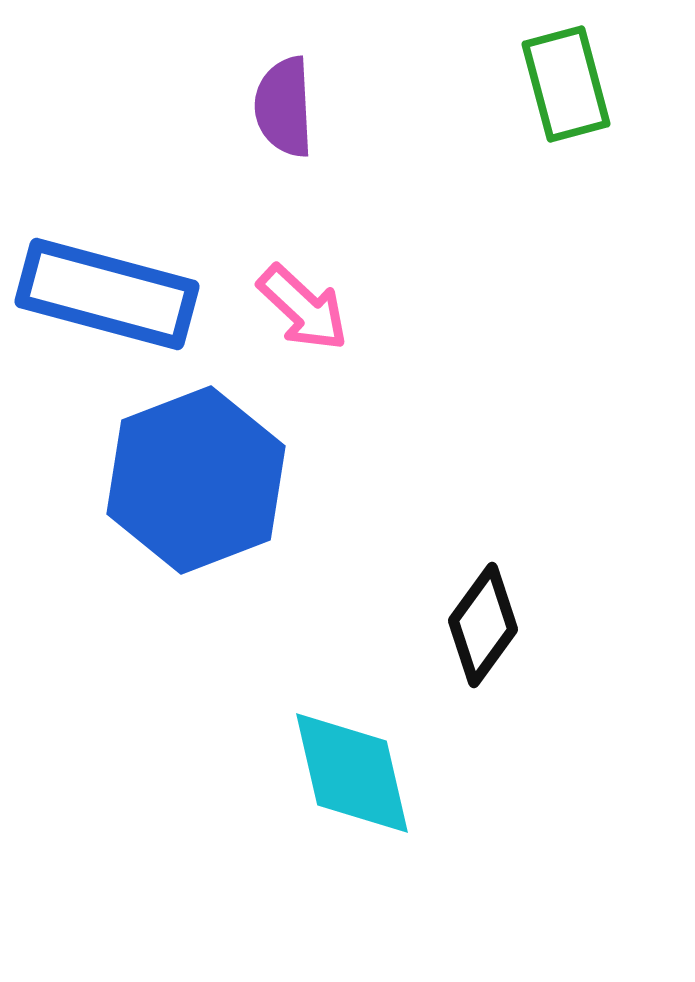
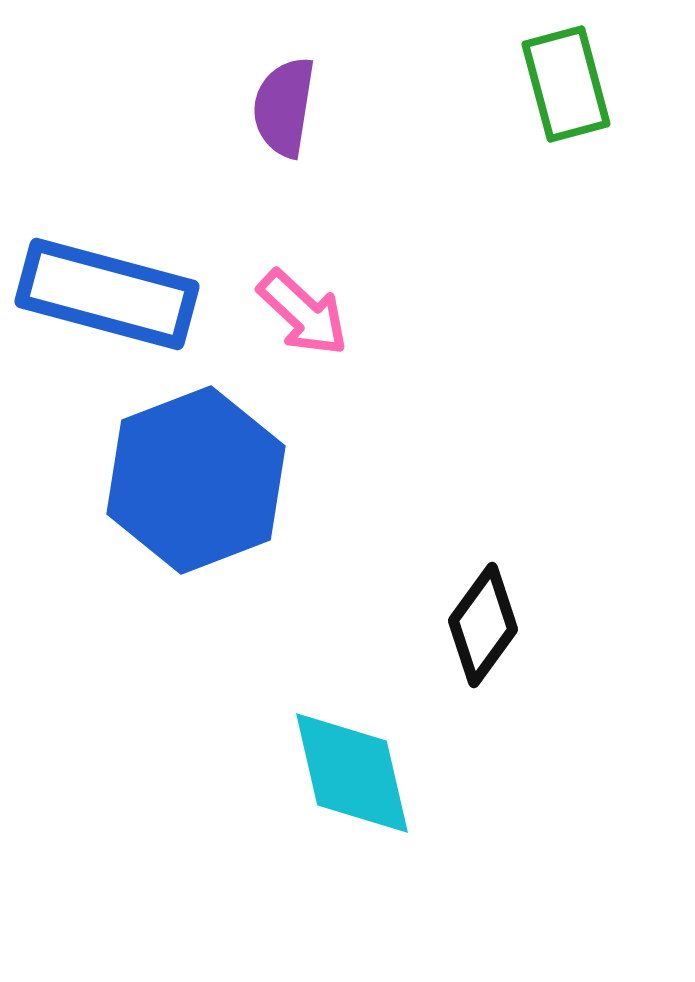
purple semicircle: rotated 12 degrees clockwise
pink arrow: moved 5 px down
